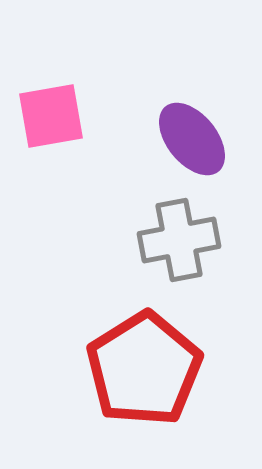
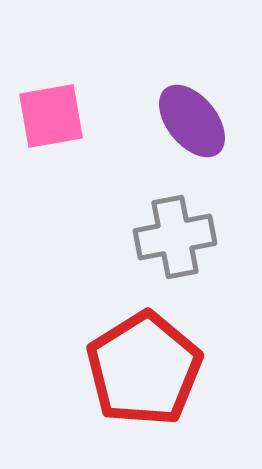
purple ellipse: moved 18 px up
gray cross: moved 4 px left, 3 px up
